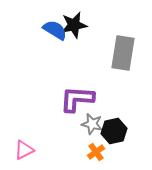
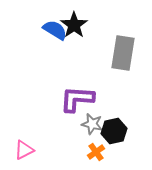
black star: rotated 24 degrees counterclockwise
